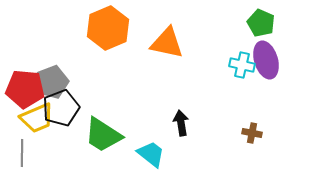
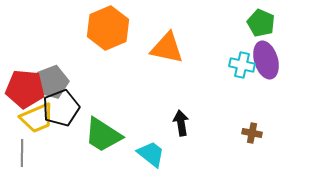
orange triangle: moved 5 px down
